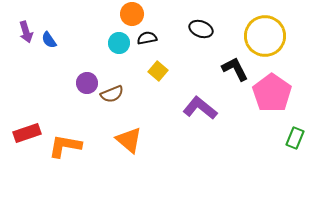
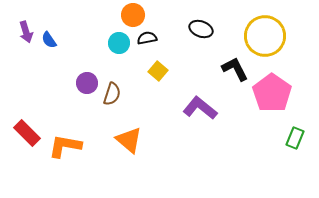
orange circle: moved 1 px right, 1 px down
brown semicircle: rotated 50 degrees counterclockwise
red rectangle: rotated 64 degrees clockwise
